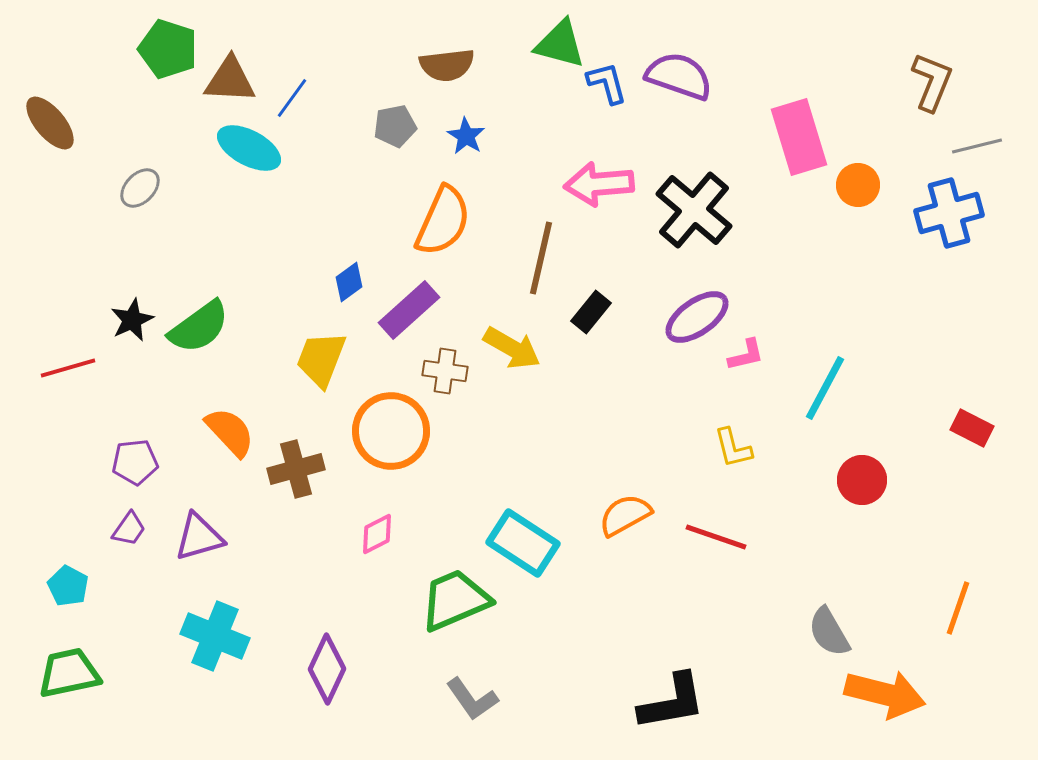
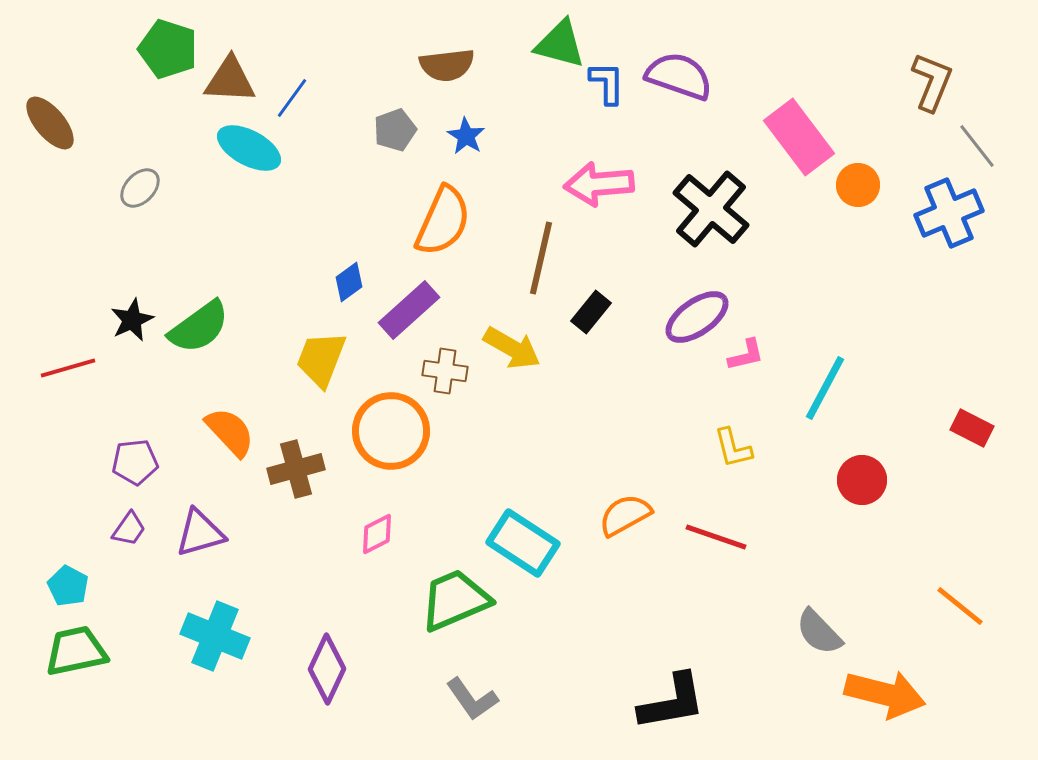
blue L-shape at (607, 83): rotated 15 degrees clockwise
gray pentagon at (395, 126): moved 4 px down; rotated 9 degrees counterclockwise
pink rectangle at (799, 137): rotated 20 degrees counterclockwise
gray line at (977, 146): rotated 66 degrees clockwise
black cross at (694, 210): moved 17 px right, 1 px up
blue cross at (949, 213): rotated 8 degrees counterclockwise
purple triangle at (199, 537): moved 1 px right, 4 px up
orange line at (958, 608): moved 2 px right, 2 px up; rotated 70 degrees counterclockwise
gray semicircle at (829, 632): moved 10 px left; rotated 14 degrees counterclockwise
green trapezoid at (69, 673): moved 7 px right, 22 px up
